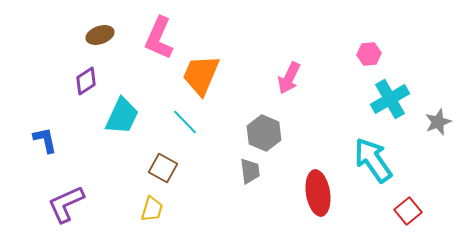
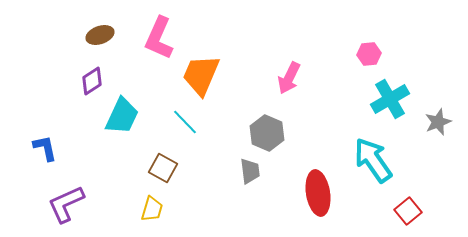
purple diamond: moved 6 px right
gray hexagon: moved 3 px right
blue L-shape: moved 8 px down
